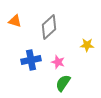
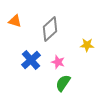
gray diamond: moved 1 px right, 2 px down
blue cross: rotated 30 degrees counterclockwise
